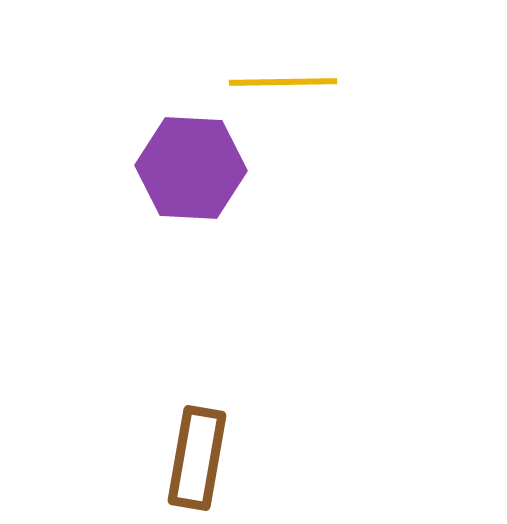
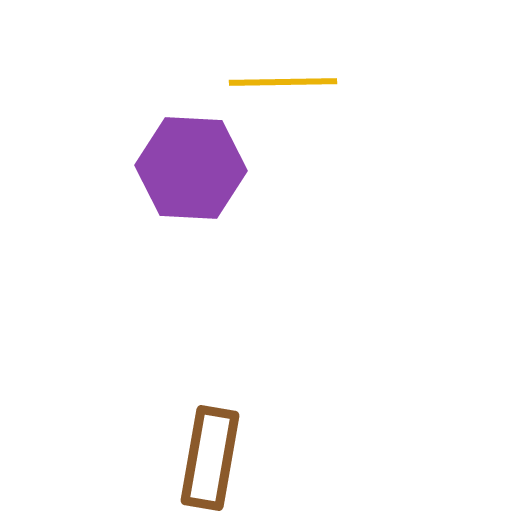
brown rectangle: moved 13 px right
